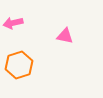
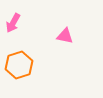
pink arrow: rotated 48 degrees counterclockwise
